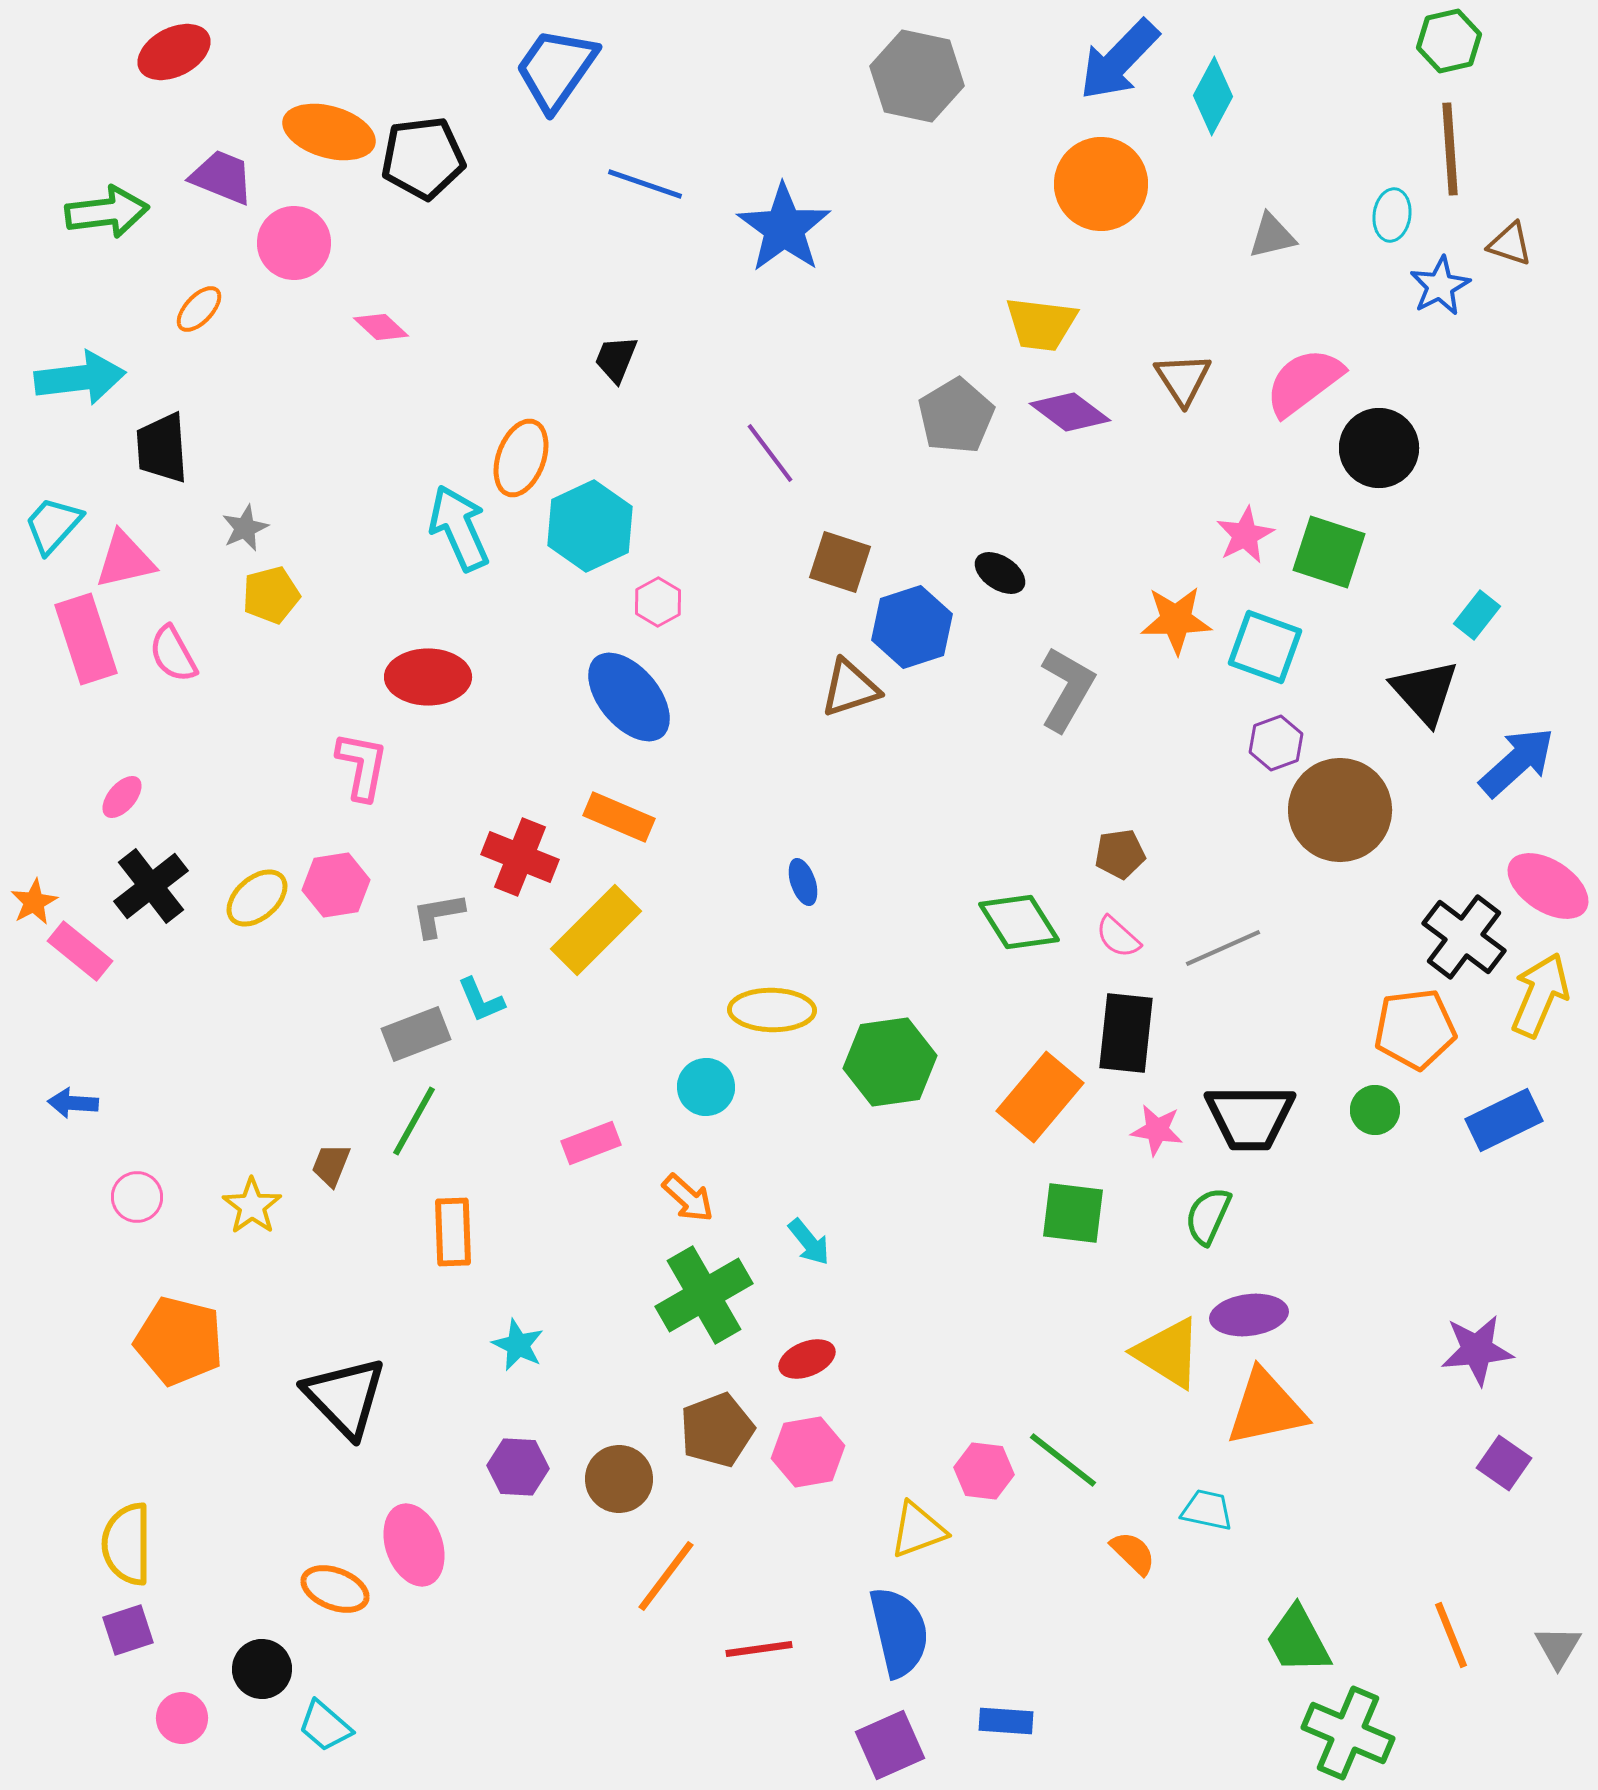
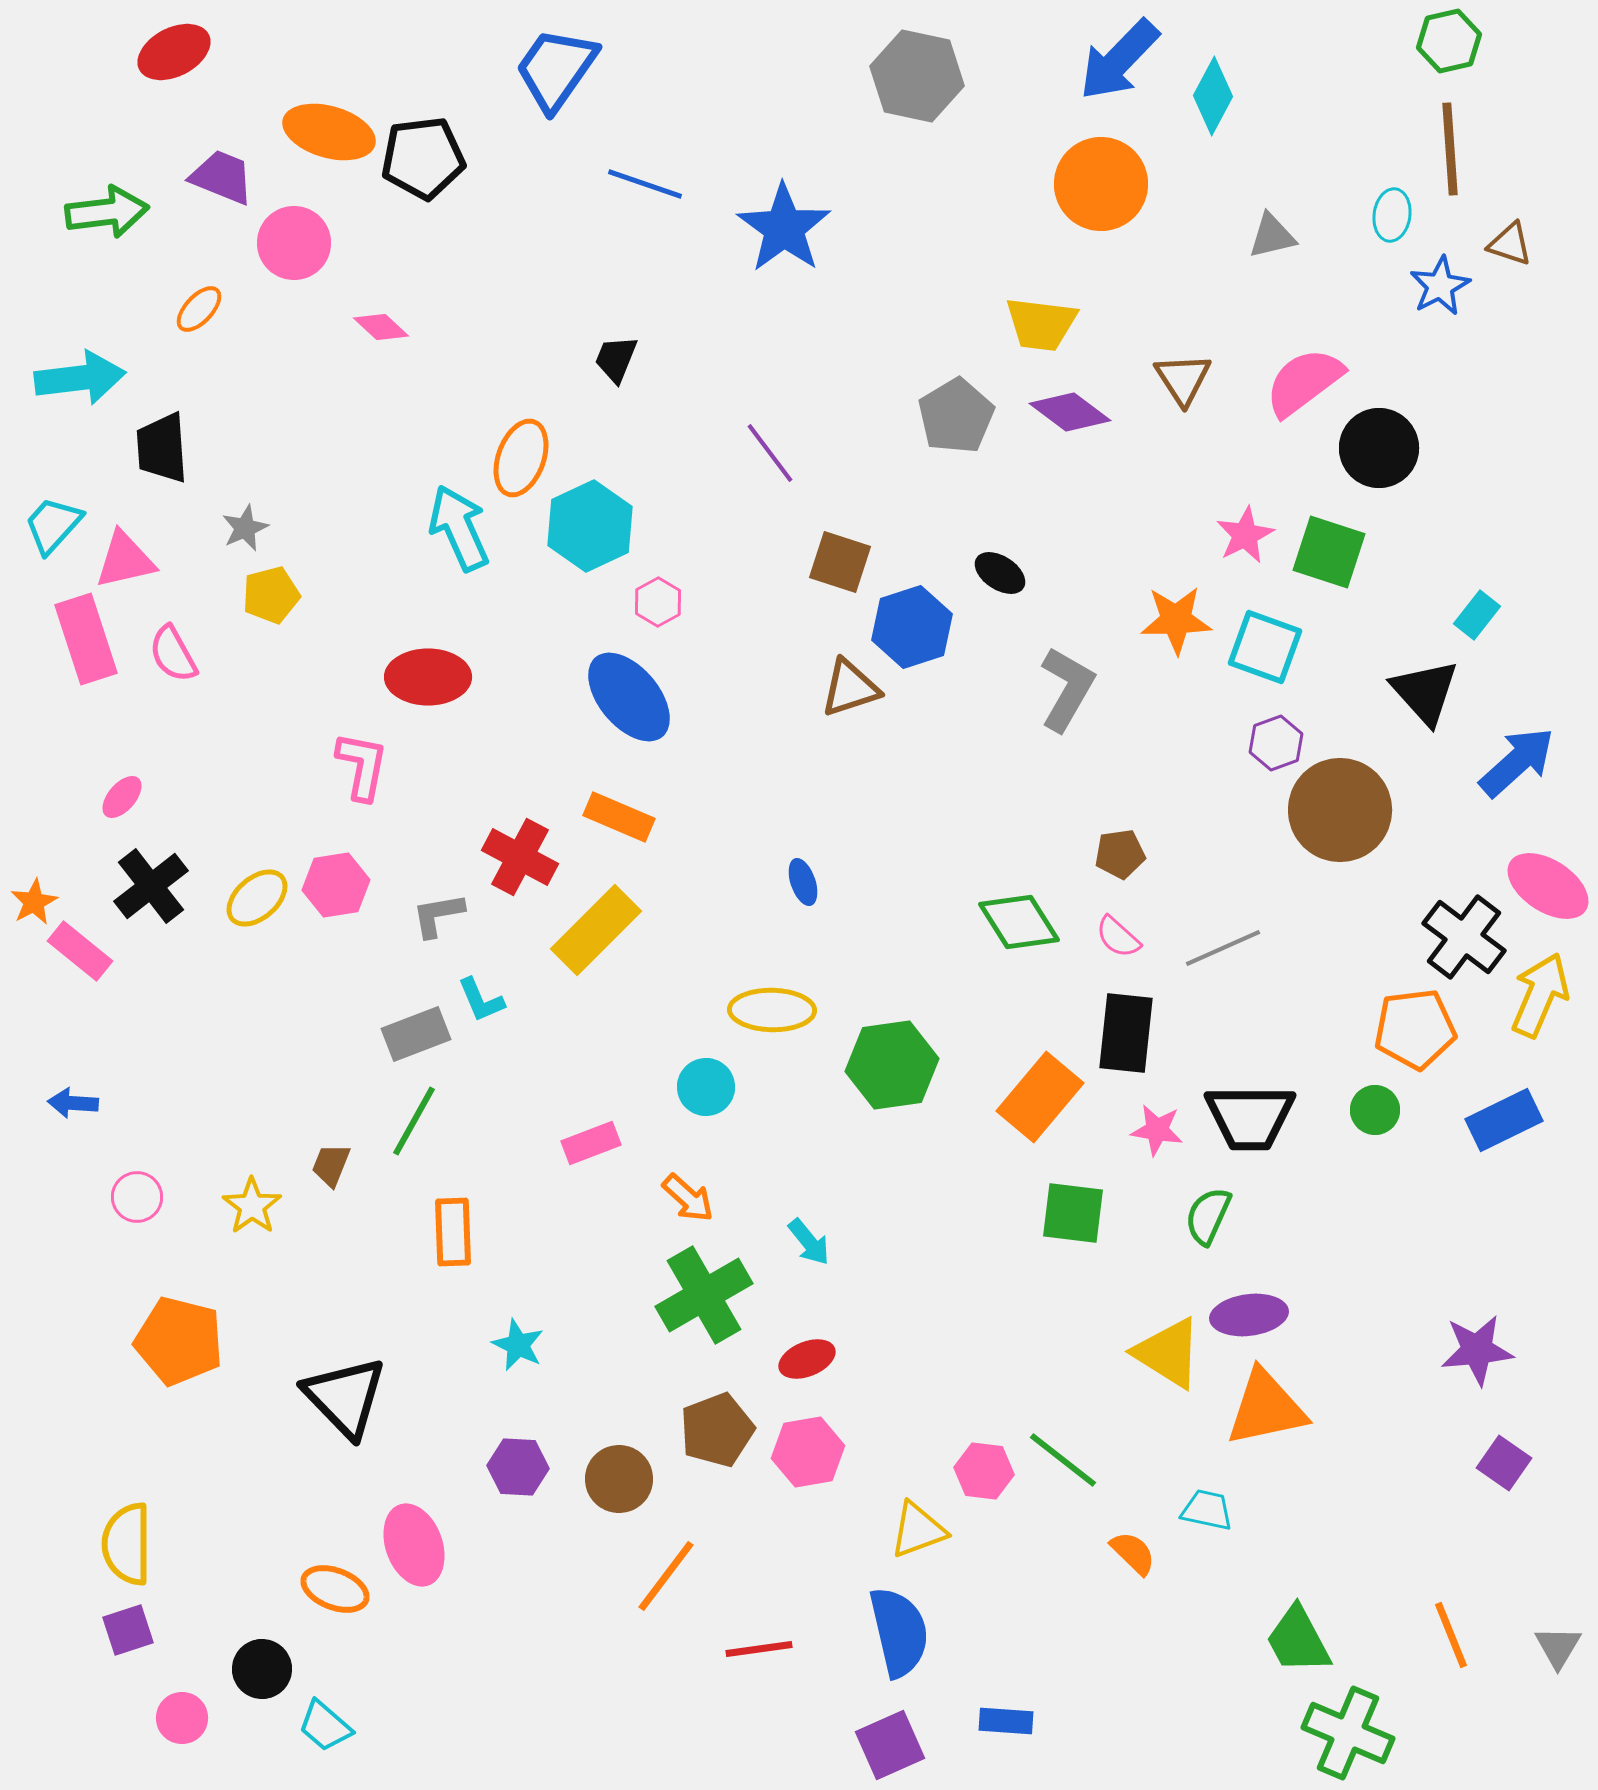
red cross at (520, 857): rotated 6 degrees clockwise
green hexagon at (890, 1062): moved 2 px right, 3 px down
